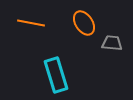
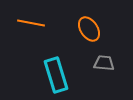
orange ellipse: moved 5 px right, 6 px down
gray trapezoid: moved 8 px left, 20 px down
